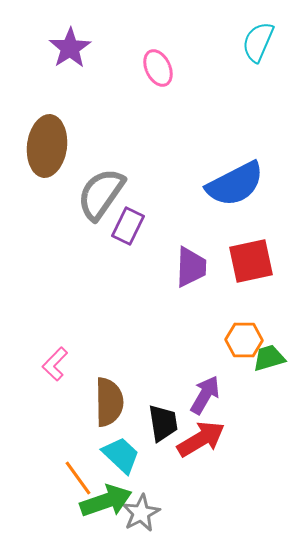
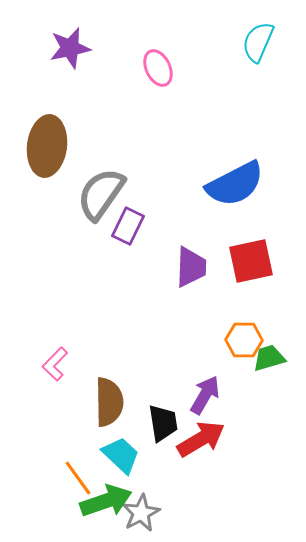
purple star: rotated 21 degrees clockwise
